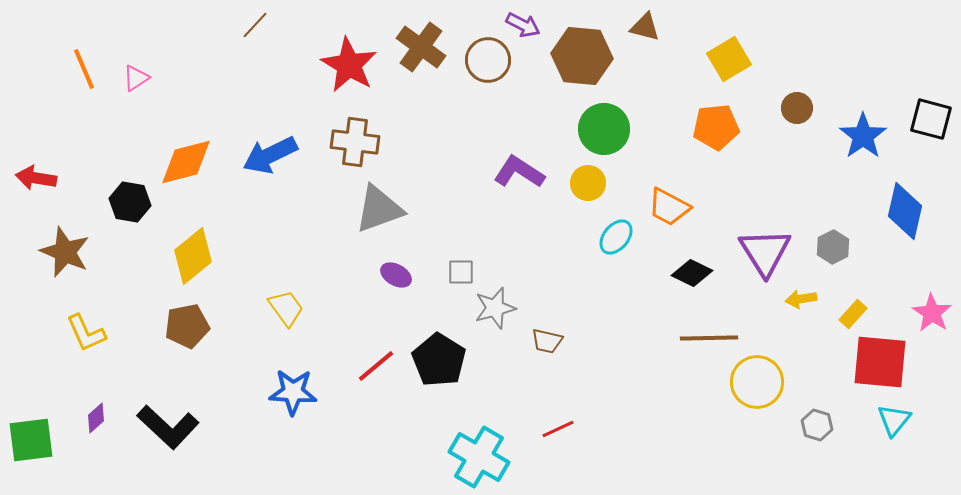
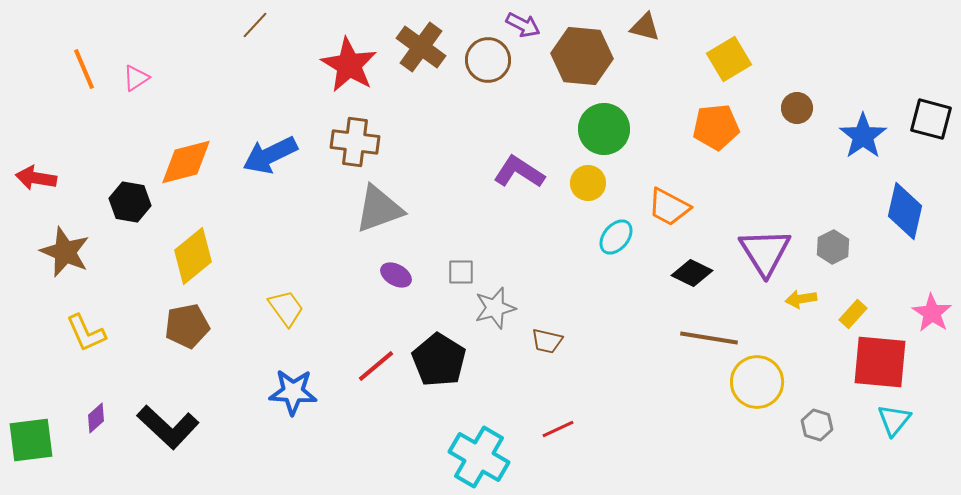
brown line at (709, 338): rotated 10 degrees clockwise
